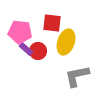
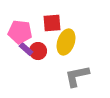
red square: rotated 12 degrees counterclockwise
